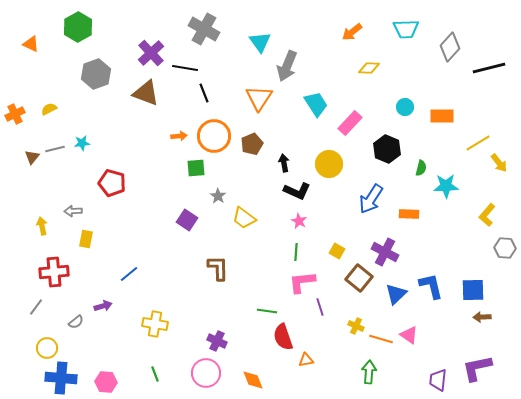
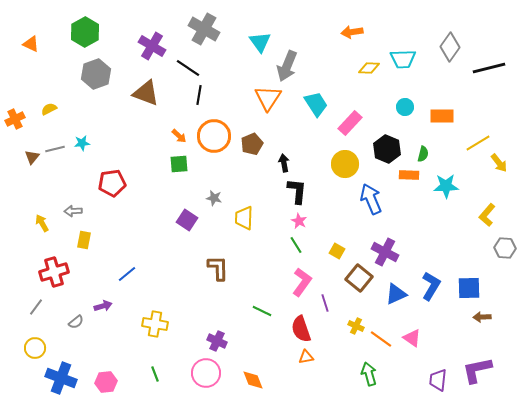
green hexagon at (78, 27): moved 7 px right, 5 px down
cyan trapezoid at (406, 29): moved 3 px left, 30 px down
orange arrow at (352, 32): rotated 30 degrees clockwise
gray diamond at (450, 47): rotated 8 degrees counterclockwise
purple cross at (151, 53): moved 1 px right, 7 px up; rotated 16 degrees counterclockwise
black line at (185, 68): moved 3 px right; rotated 25 degrees clockwise
black line at (204, 93): moved 5 px left, 2 px down; rotated 30 degrees clockwise
orange triangle at (259, 98): moved 9 px right
orange cross at (15, 114): moved 5 px down
orange arrow at (179, 136): rotated 49 degrees clockwise
yellow circle at (329, 164): moved 16 px right
green square at (196, 168): moved 17 px left, 4 px up
green semicircle at (421, 168): moved 2 px right, 14 px up
red pentagon at (112, 183): rotated 24 degrees counterclockwise
black L-shape at (297, 191): rotated 108 degrees counterclockwise
gray star at (218, 196): moved 4 px left, 2 px down; rotated 21 degrees counterclockwise
blue arrow at (371, 199): rotated 124 degrees clockwise
orange rectangle at (409, 214): moved 39 px up
yellow trapezoid at (244, 218): rotated 55 degrees clockwise
yellow arrow at (42, 226): moved 3 px up; rotated 18 degrees counterclockwise
yellow rectangle at (86, 239): moved 2 px left, 1 px down
green line at (296, 252): moved 7 px up; rotated 36 degrees counterclockwise
red cross at (54, 272): rotated 12 degrees counterclockwise
blue line at (129, 274): moved 2 px left
pink L-shape at (302, 282): rotated 132 degrees clockwise
blue L-shape at (431, 286): rotated 44 degrees clockwise
blue square at (473, 290): moved 4 px left, 2 px up
blue triangle at (396, 294): rotated 20 degrees clockwise
purple line at (320, 307): moved 5 px right, 4 px up
green line at (267, 311): moved 5 px left; rotated 18 degrees clockwise
pink triangle at (409, 335): moved 3 px right, 3 px down
red semicircle at (283, 337): moved 18 px right, 8 px up
orange line at (381, 339): rotated 20 degrees clockwise
yellow circle at (47, 348): moved 12 px left
orange triangle at (306, 360): moved 3 px up
purple L-shape at (477, 368): moved 2 px down
green arrow at (369, 372): moved 2 px down; rotated 20 degrees counterclockwise
blue cross at (61, 378): rotated 16 degrees clockwise
pink hexagon at (106, 382): rotated 10 degrees counterclockwise
